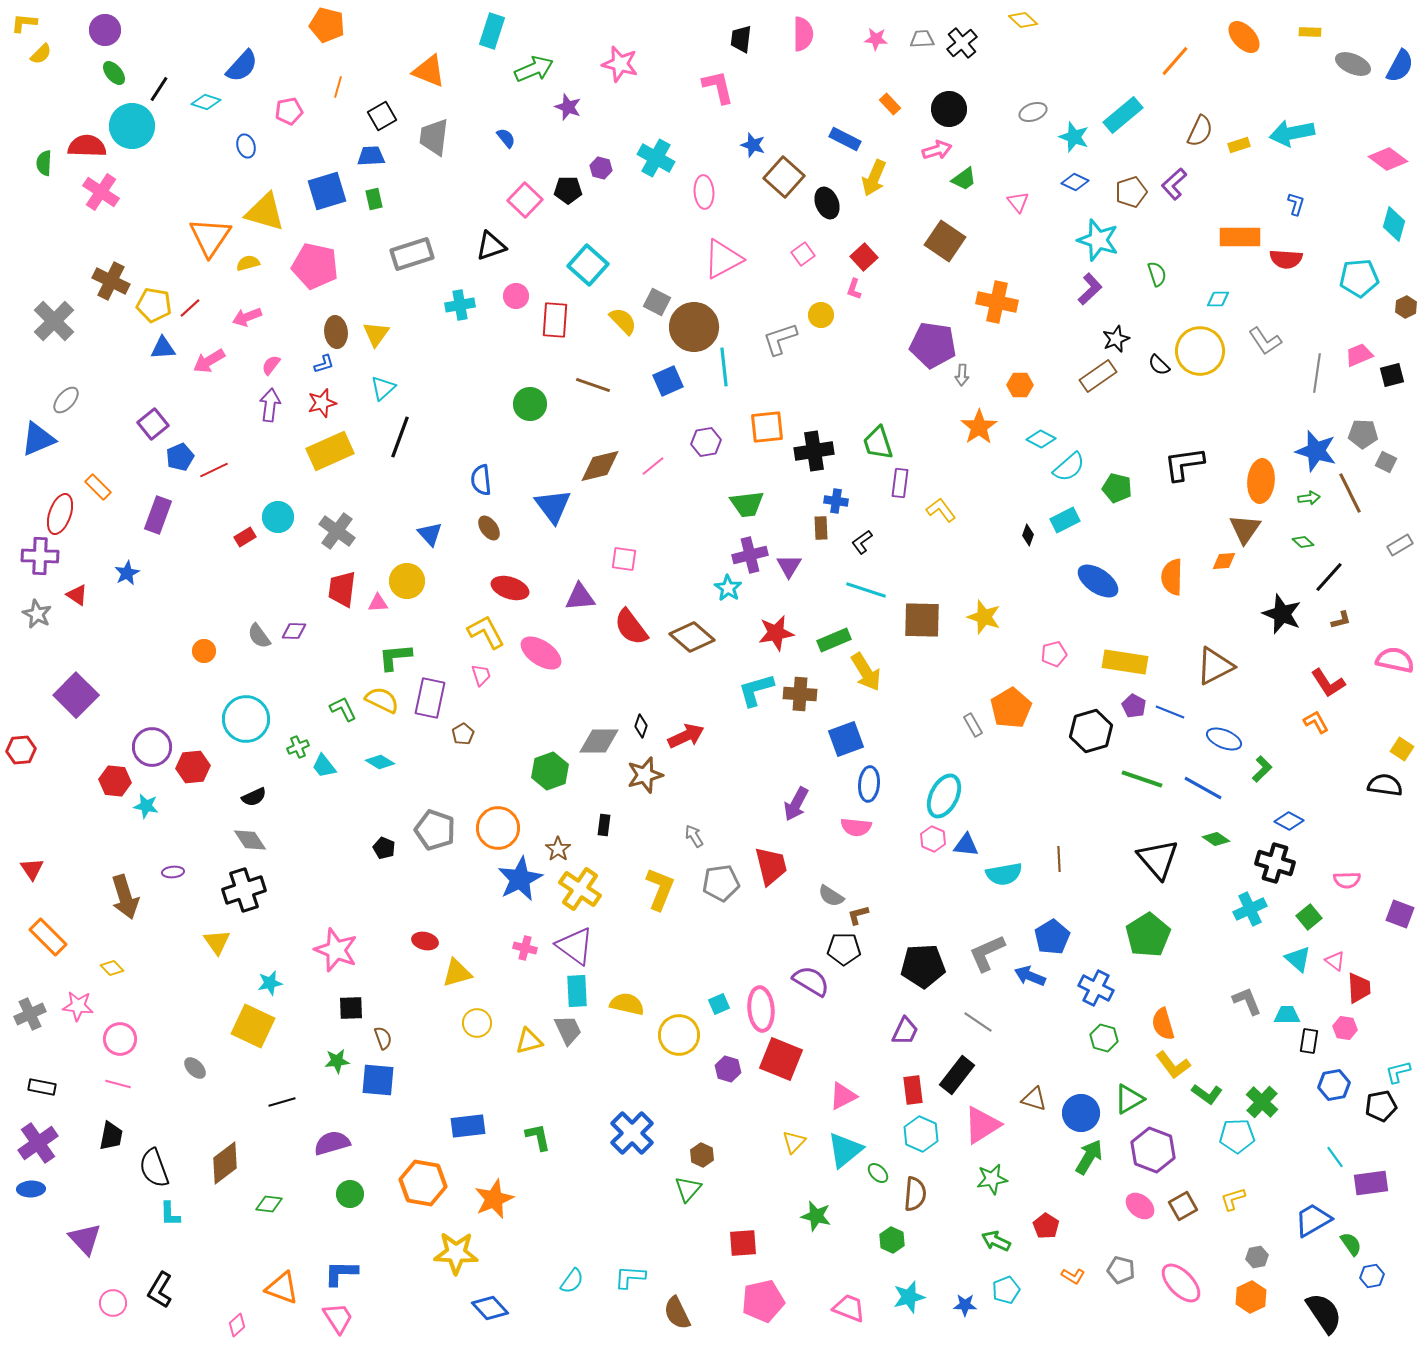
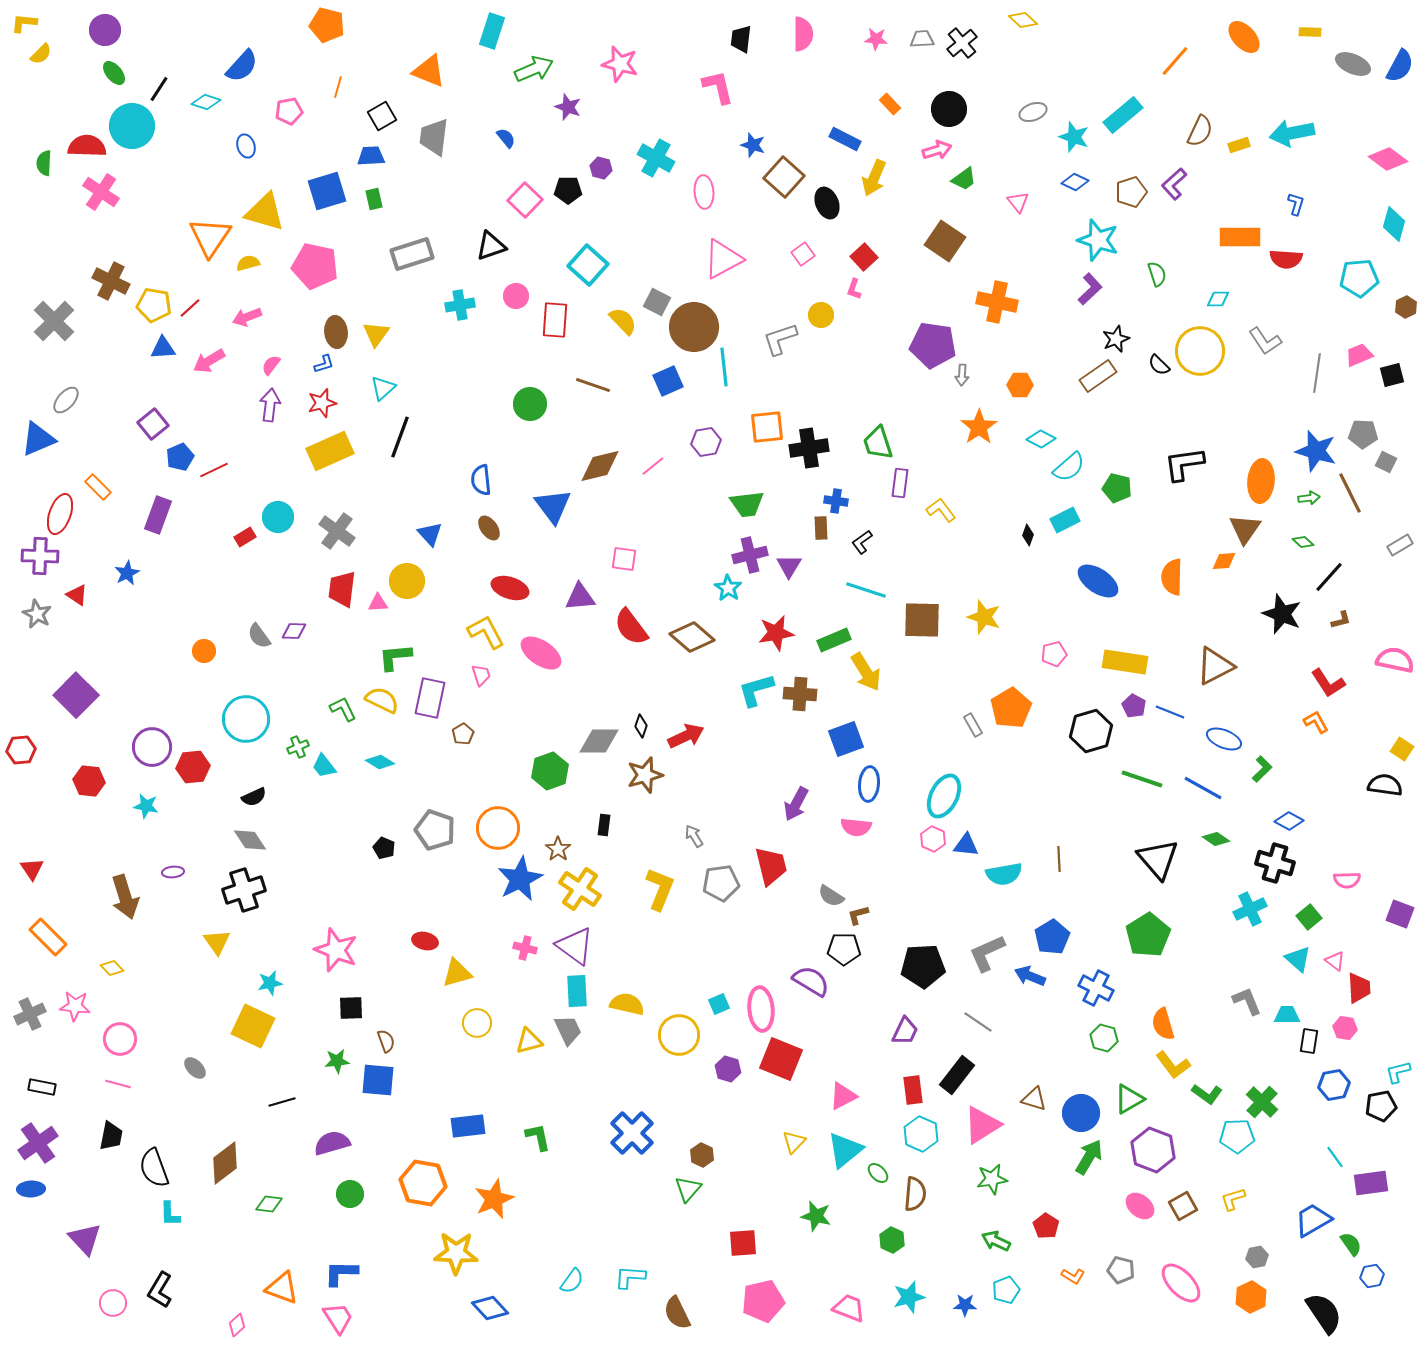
black cross at (814, 451): moved 5 px left, 3 px up
red hexagon at (115, 781): moved 26 px left
pink star at (78, 1006): moved 3 px left
brown semicircle at (383, 1038): moved 3 px right, 3 px down
